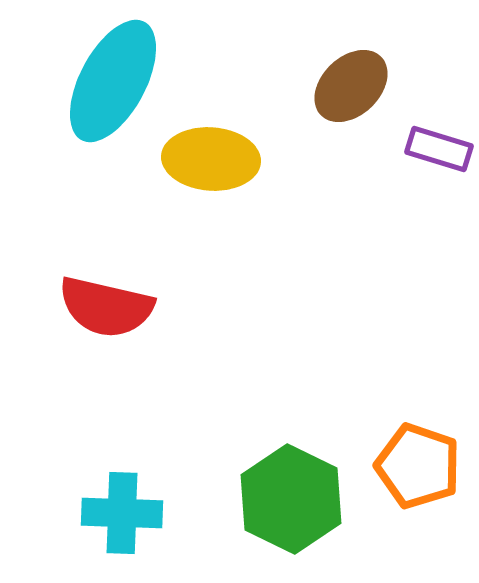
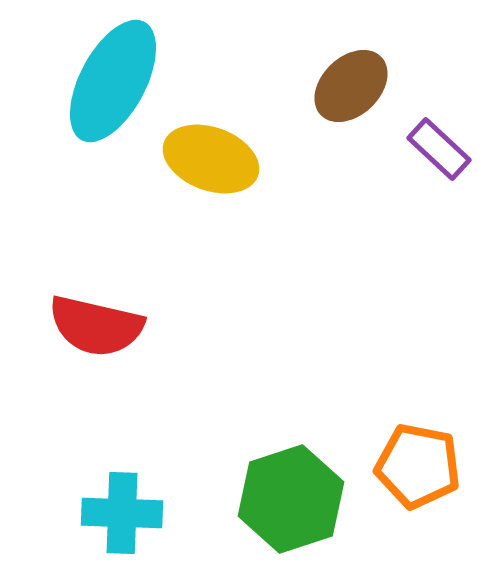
purple rectangle: rotated 26 degrees clockwise
yellow ellipse: rotated 16 degrees clockwise
red semicircle: moved 10 px left, 19 px down
orange pentagon: rotated 8 degrees counterclockwise
green hexagon: rotated 16 degrees clockwise
